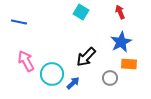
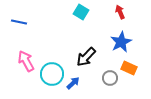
orange rectangle: moved 4 px down; rotated 21 degrees clockwise
